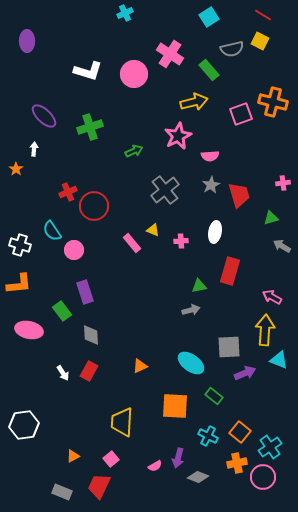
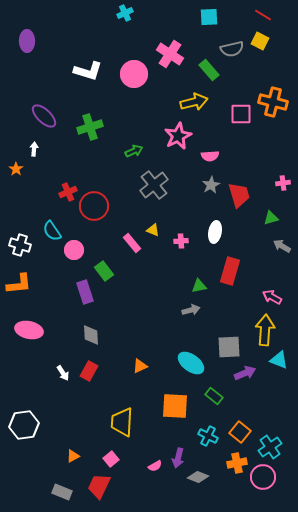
cyan square at (209, 17): rotated 30 degrees clockwise
pink square at (241, 114): rotated 20 degrees clockwise
gray cross at (165, 190): moved 11 px left, 5 px up
green rectangle at (62, 311): moved 42 px right, 40 px up
